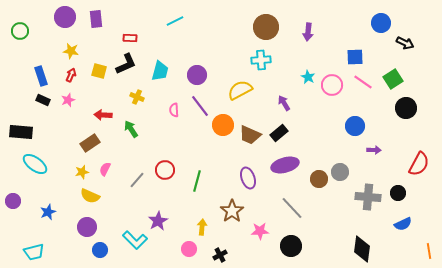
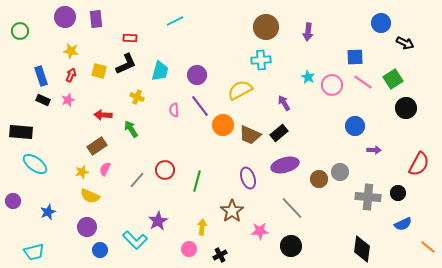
brown rectangle at (90, 143): moved 7 px right, 3 px down
orange line at (429, 251): moved 1 px left, 4 px up; rotated 42 degrees counterclockwise
